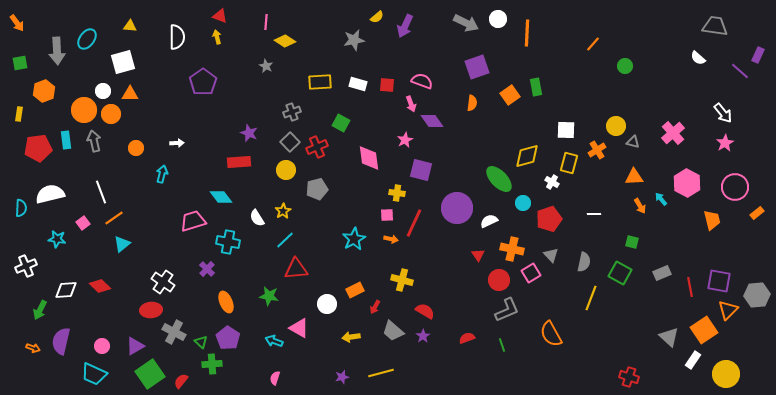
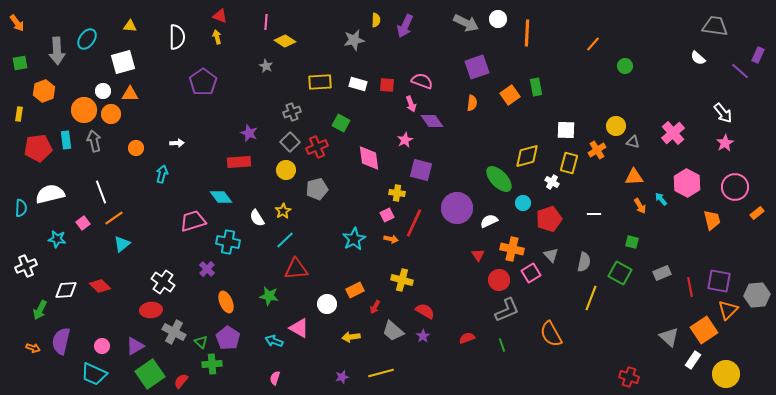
yellow semicircle at (377, 17): moved 1 px left, 3 px down; rotated 48 degrees counterclockwise
pink square at (387, 215): rotated 24 degrees counterclockwise
